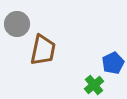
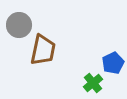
gray circle: moved 2 px right, 1 px down
green cross: moved 1 px left, 2 px up
